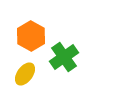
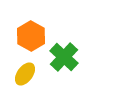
green cross: rotated 12 degrees counterclockwise
